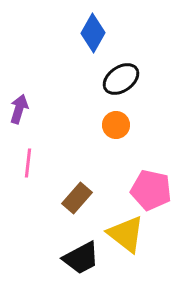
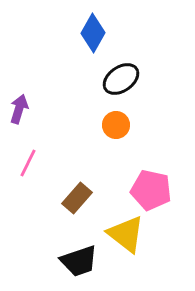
pink line: rotated 20 degrees clockwise
black trapezoid: moved 2 px left, 3 px down; rotated 9 degrees clockwise
